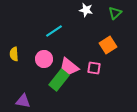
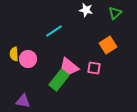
pink circle: moved 16 px left
